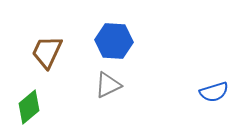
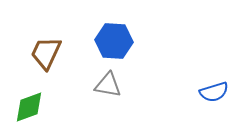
brown trapezoid: moved 1 px left, 1 px down
gray triangle: rotated 36 degrees clockwise
green diamond: rotated 20 degrees clockwise
